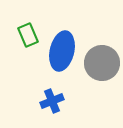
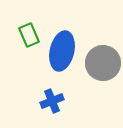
green rectangle: moved 1 px right
gray circle: moved 1 px right
